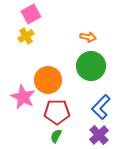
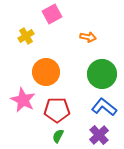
pink square: moved 21 px right
green circle: moved 11 px right, 8 px down
orange circle: moved 2 px left, 8 px up
pink star: moved 3 px down
blue L-shape: moved 3 px right; rotated 85 degrees clockwise
red pentagon: moved 2 px up
green semicircle: moved 2 px right
